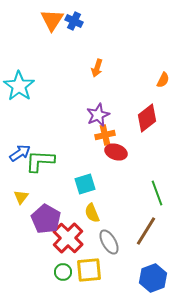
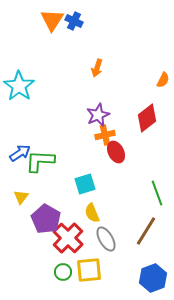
red ellipse: rotated 45 degrees clockwise
gray ellipse: moved 3 px left, 3 px up
